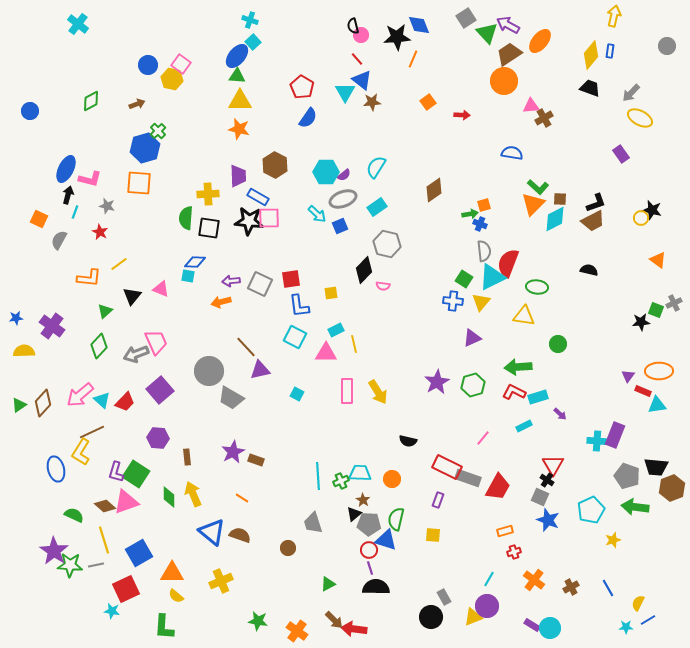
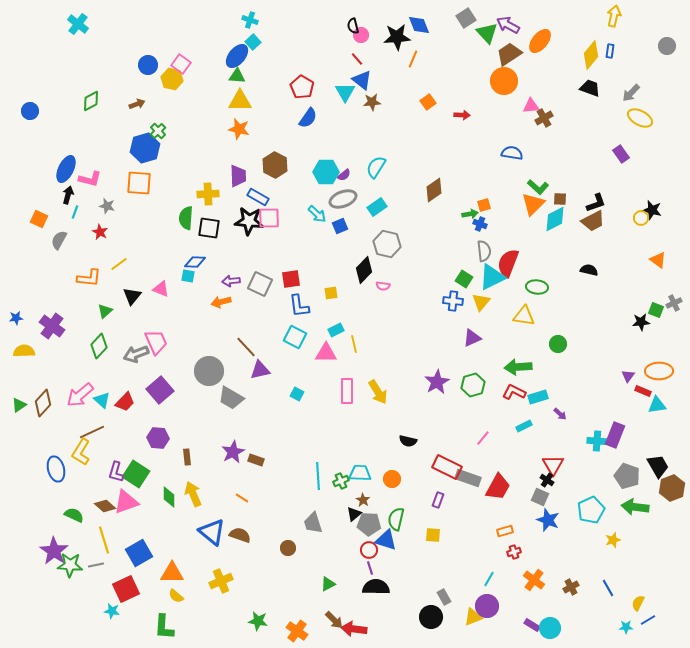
black trapezoid at (656, 467): moved 2 px right, 1 px up; rotated 125 degrees counterclockwise
